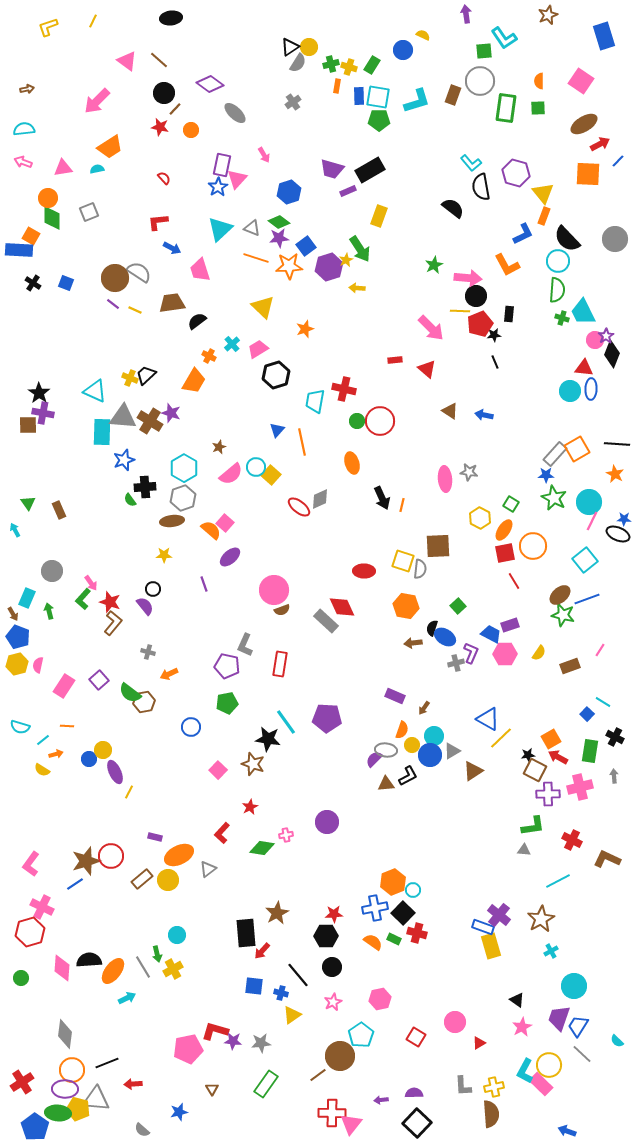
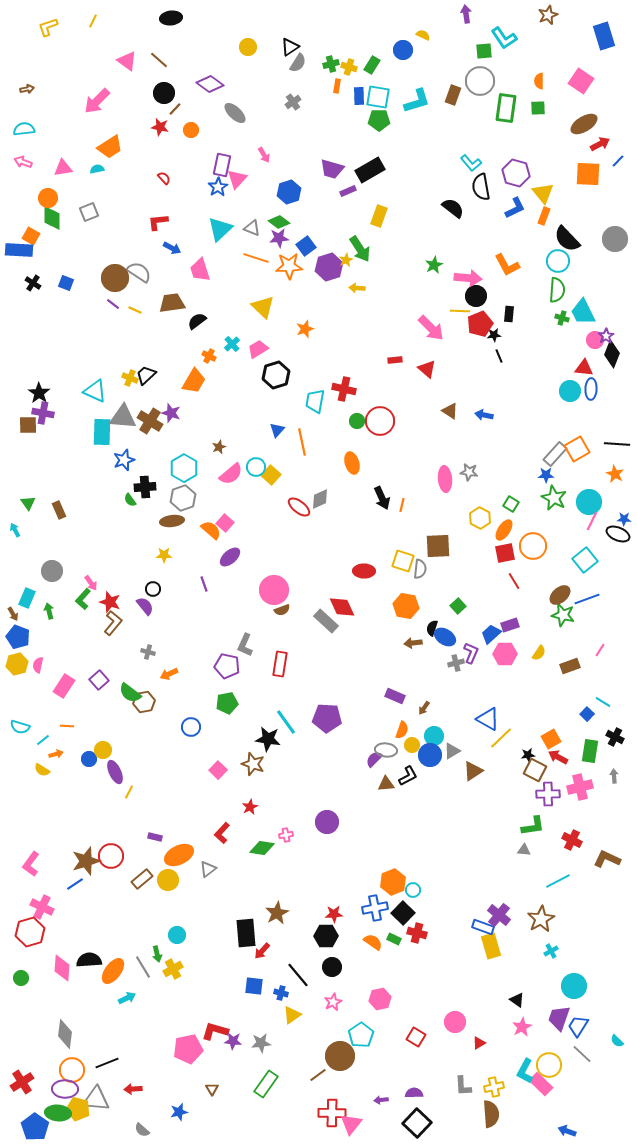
yellow circle at (309, 47): moved 61 px left
blue L-shape at (523, 234): moved 8 px left, 26 px up
black line at (495, 362): moved 4 px right, 6 px up
blue trapezoid at (491, 634): rotated 70 degrees counterclockwise
red arrow at (133, 1084): moved 5 px down
